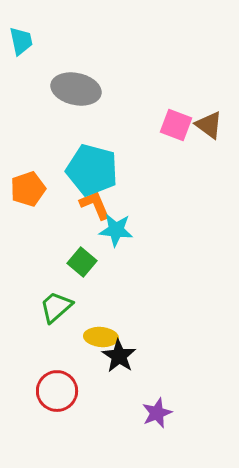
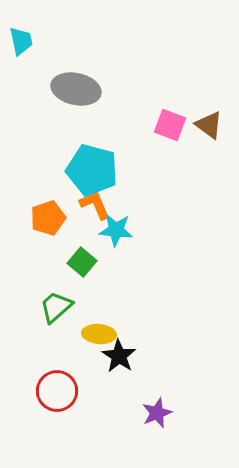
pink square: moved 6 px left
orange pentagon: moved 20 px right, 29 px down
yellow ellipse: moved 2 px left, 3 px up
